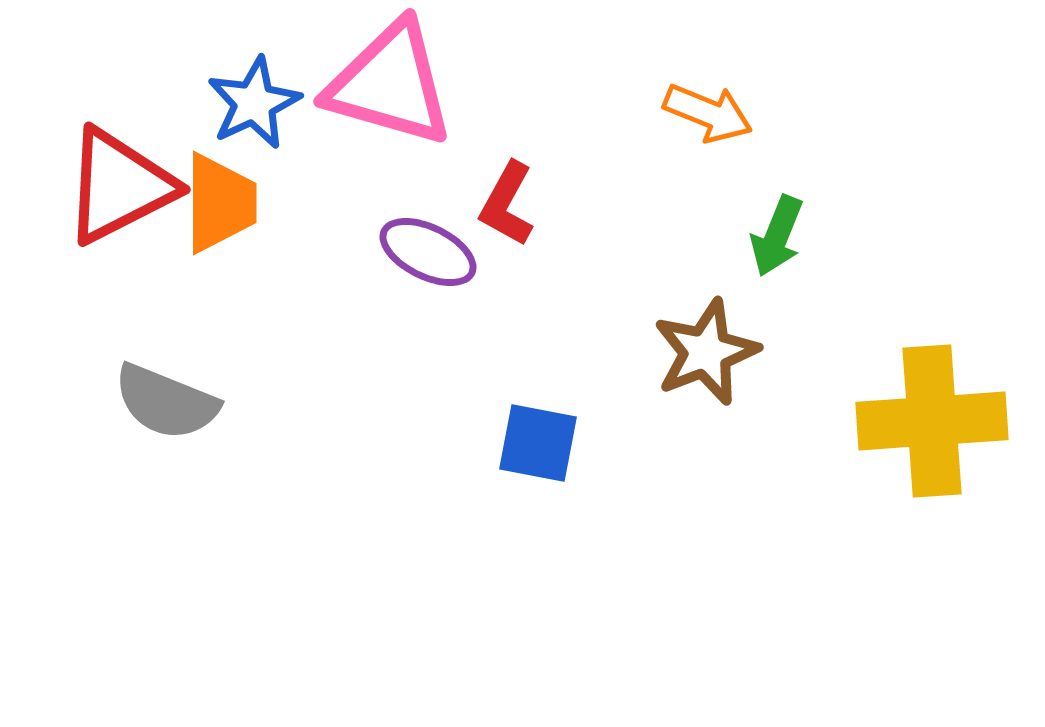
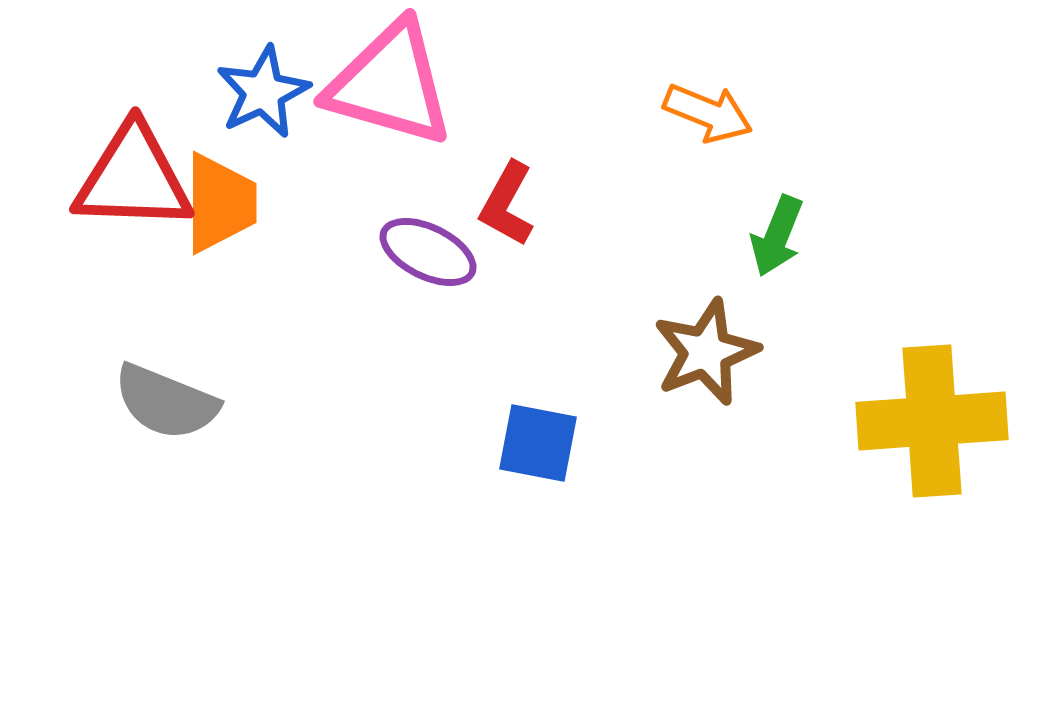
blue star: moved 9 px right, 11 px up
red triangle: moved 14 px right, 8 px up; rotated 29 degrees clockwise
